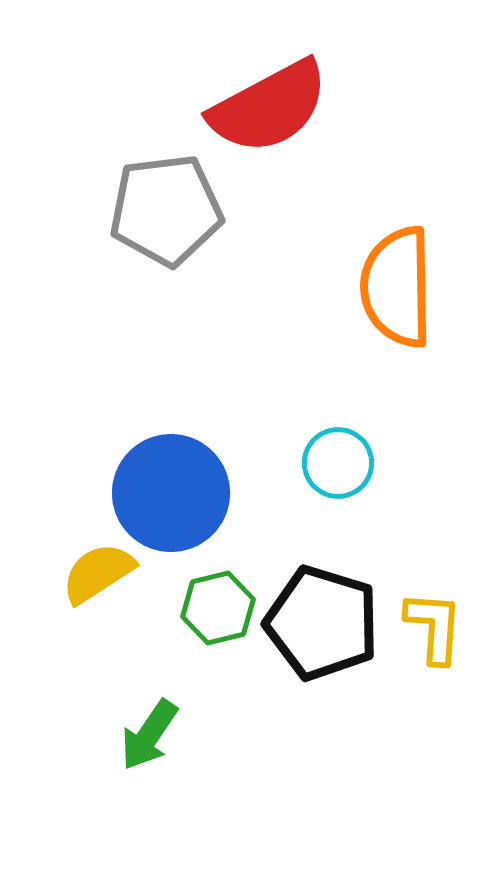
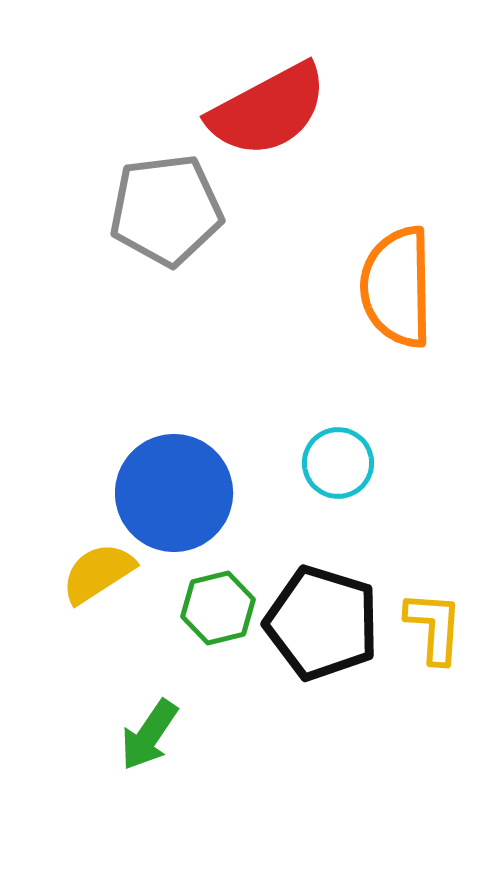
red semicircle: moved 1 px left, 3 px down
blue circle: moved 3 px right
